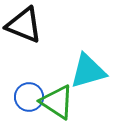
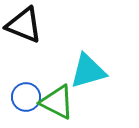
blue circle: moved 3 px left
green triangle: rotated 6 degrees counterclockwise
